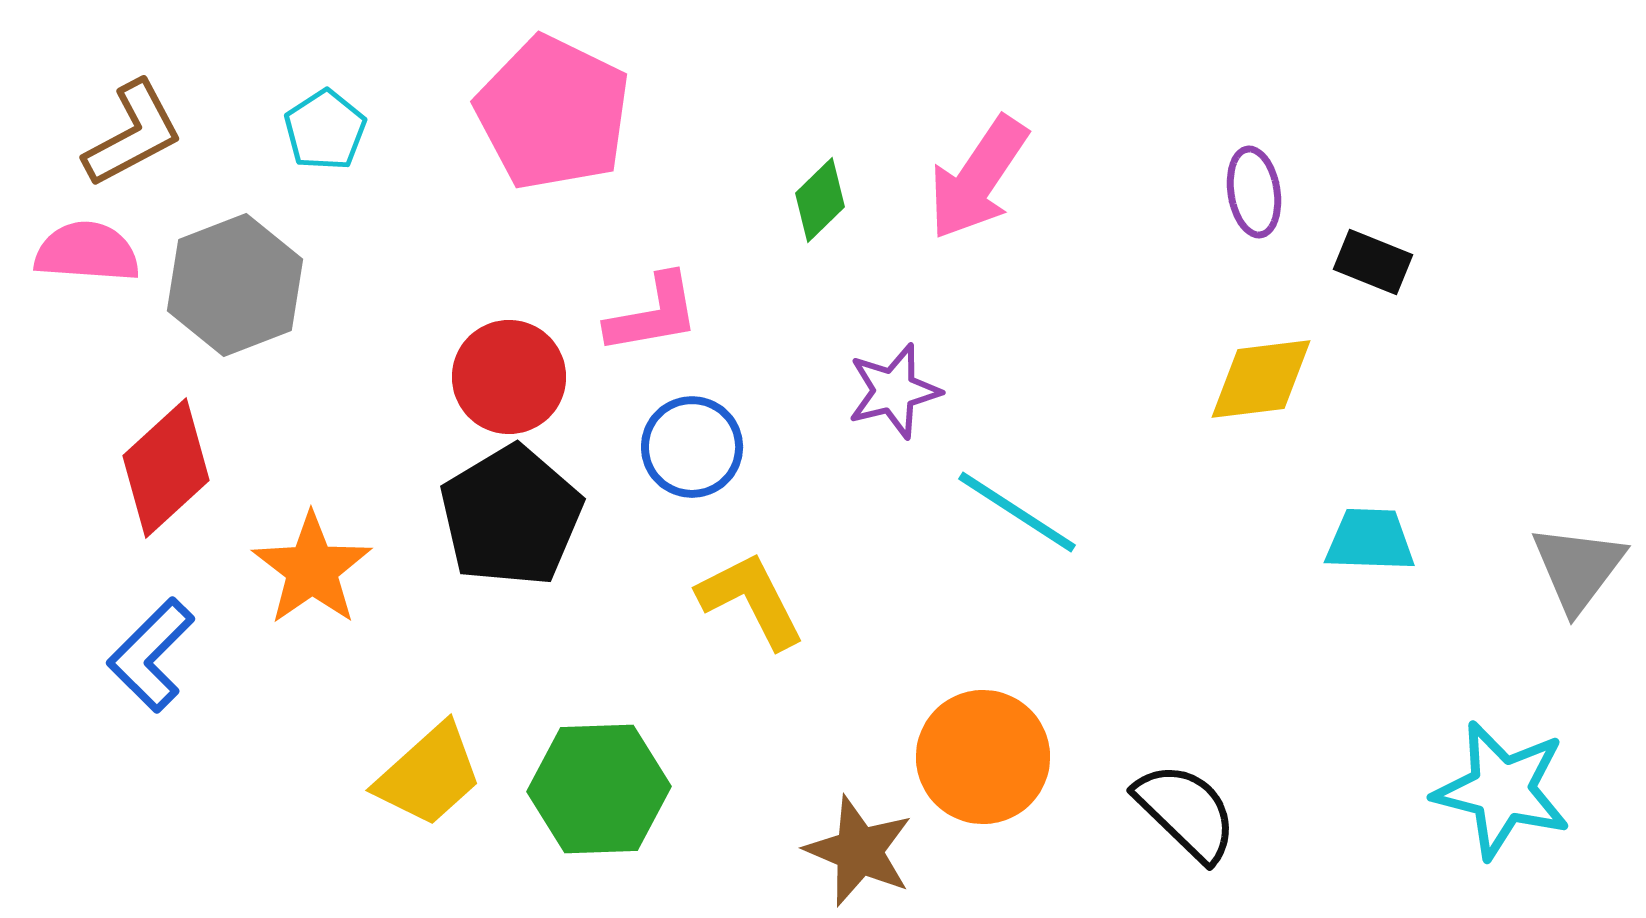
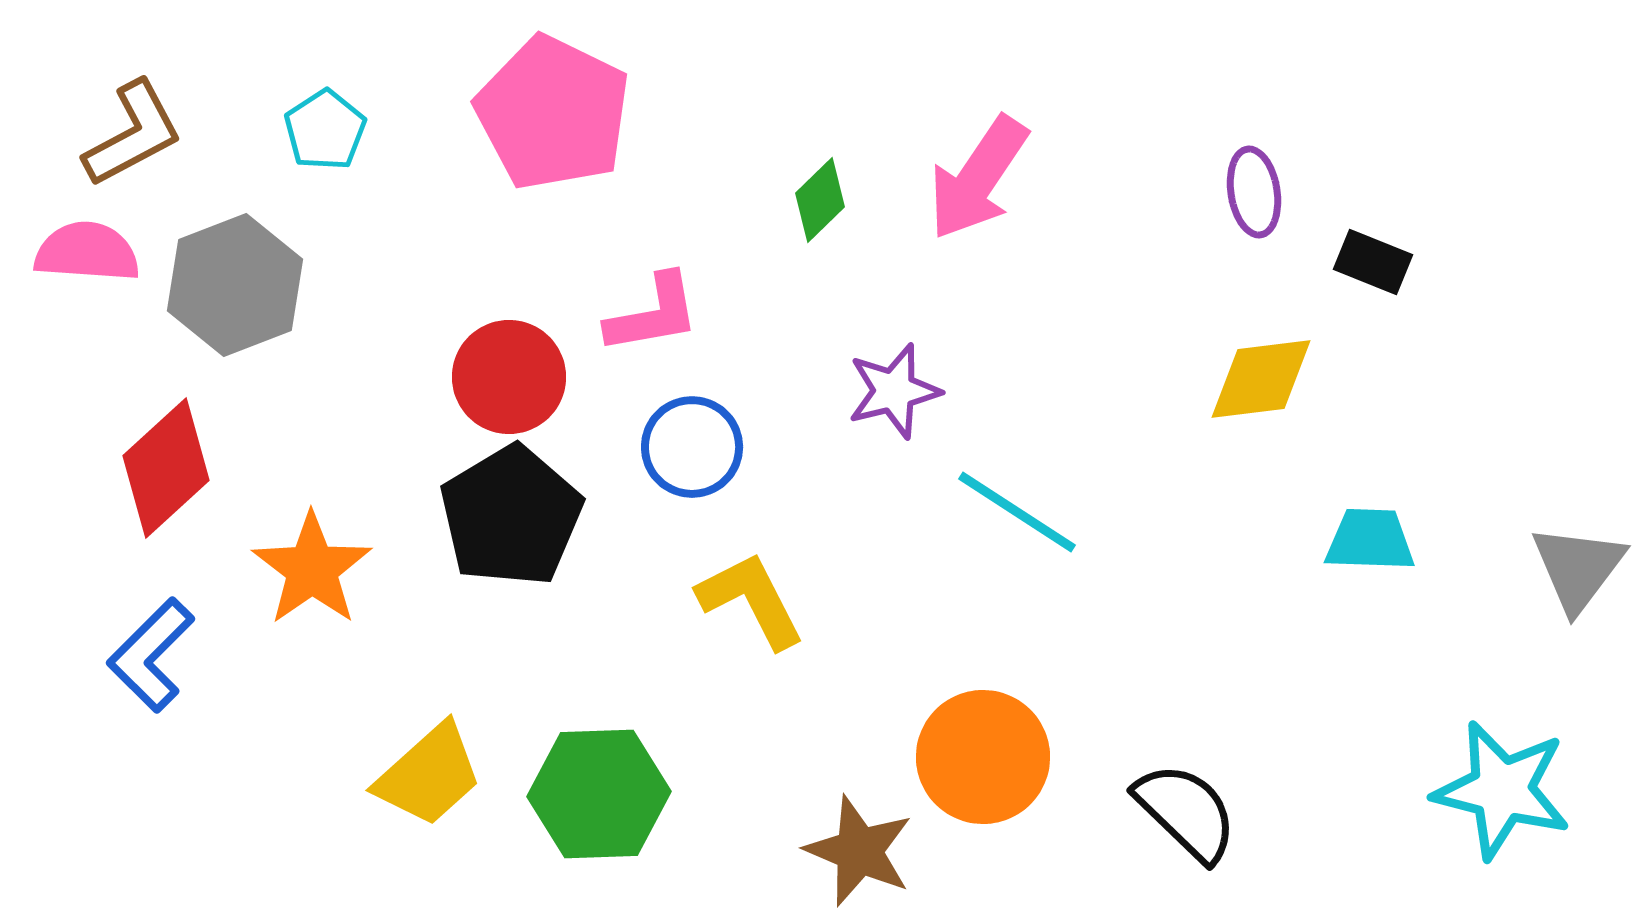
green hexagon: moved 5 px down
